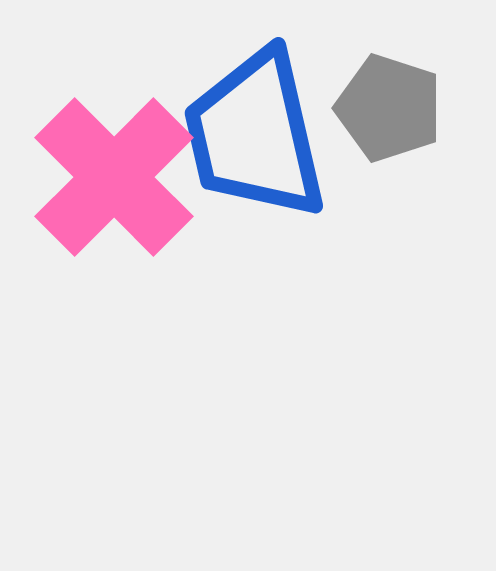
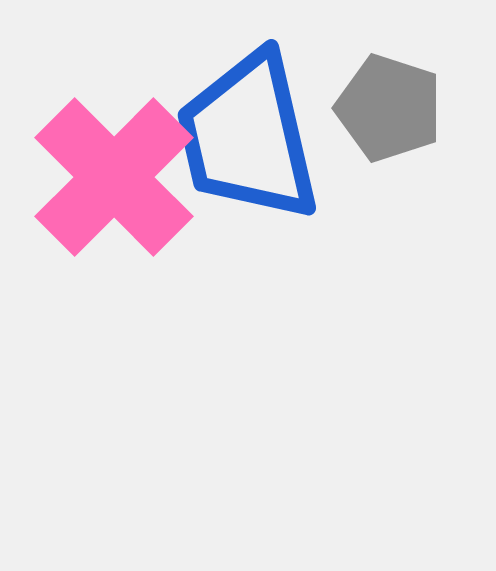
blue trapezoid: moved 7 px left, 2 px down
